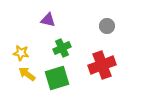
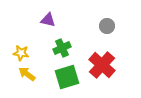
red cross: rotated 28 degrees counterclockwise
green square: moved 10 px right, 1 px up
